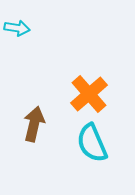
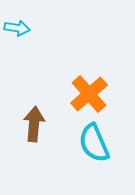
brown arrow: rotated 8 degrees counterclockwise
cyan semicircle: moved 2 px right
